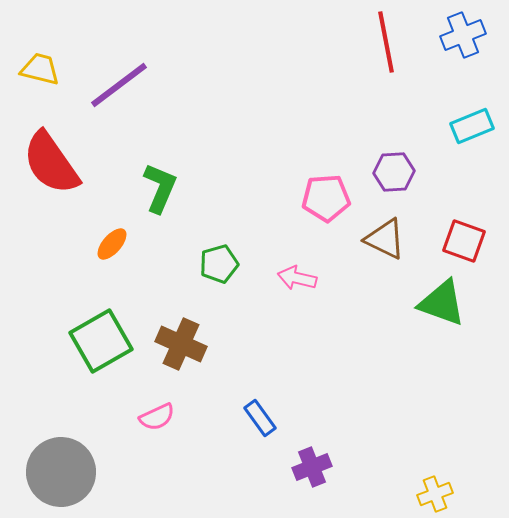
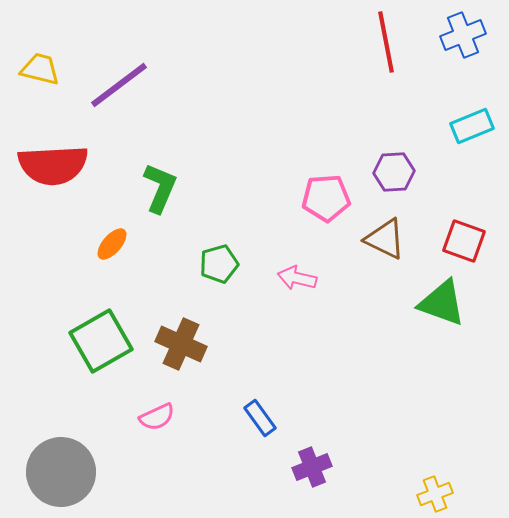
red semicircle: moved 2 px right, 2 px down; rotated 58 degrees counterclockwise
